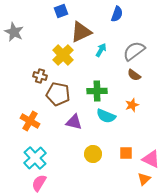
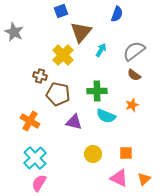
brown triangle: rotated 25 degrees counterclockwise
pink triangle: moved 32 px left, 19 px down
